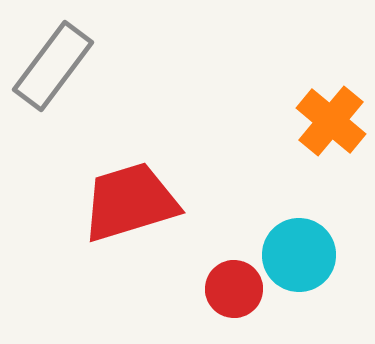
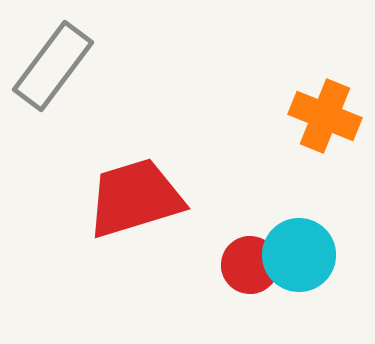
orange cross: moved 6 px left, 5 px up; rotated 18 degrees counterclockwise
red trapezoid: moved 5 px right, 4 px up
red circle: moved 16 px right, 24 px up
